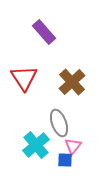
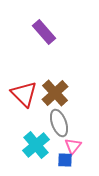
red triangle: moved 16 px down; rotated 12 degrees counterclockwise
brown cross: moved 17 px left, 11 px down
